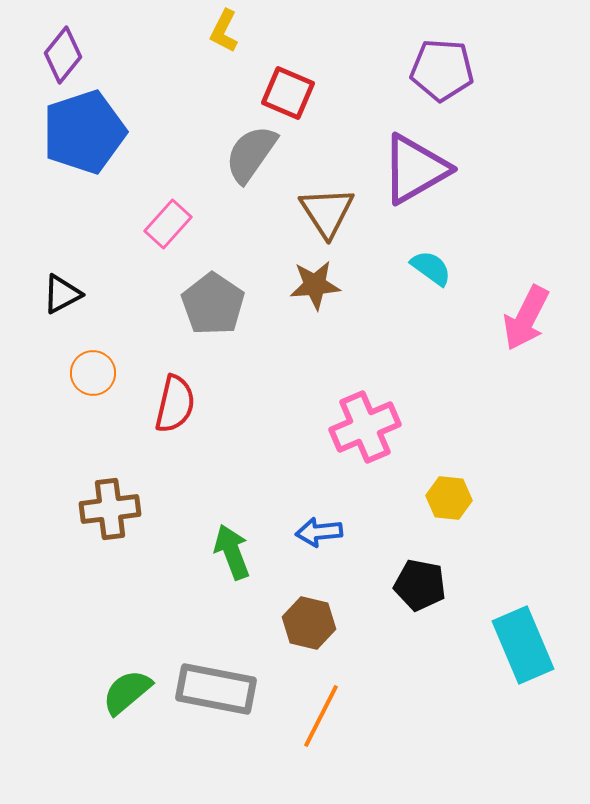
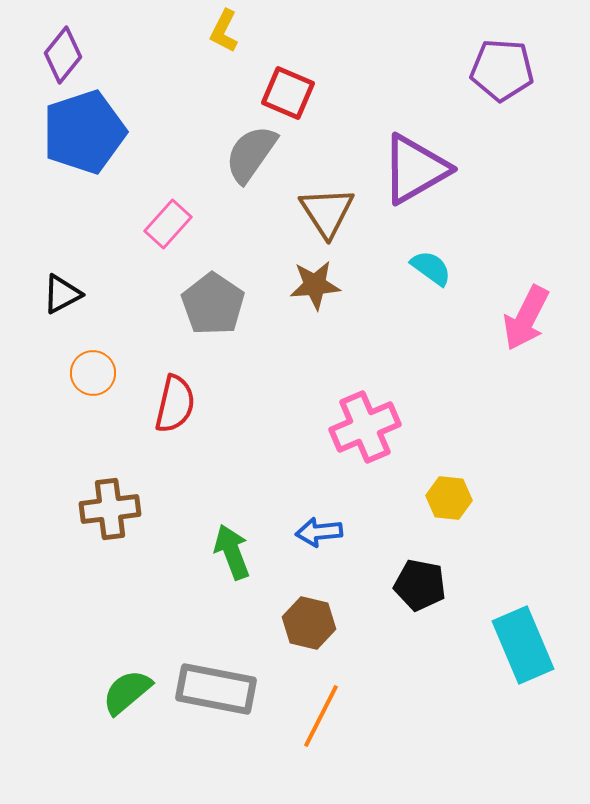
purple pentagon: moved 60 px right
